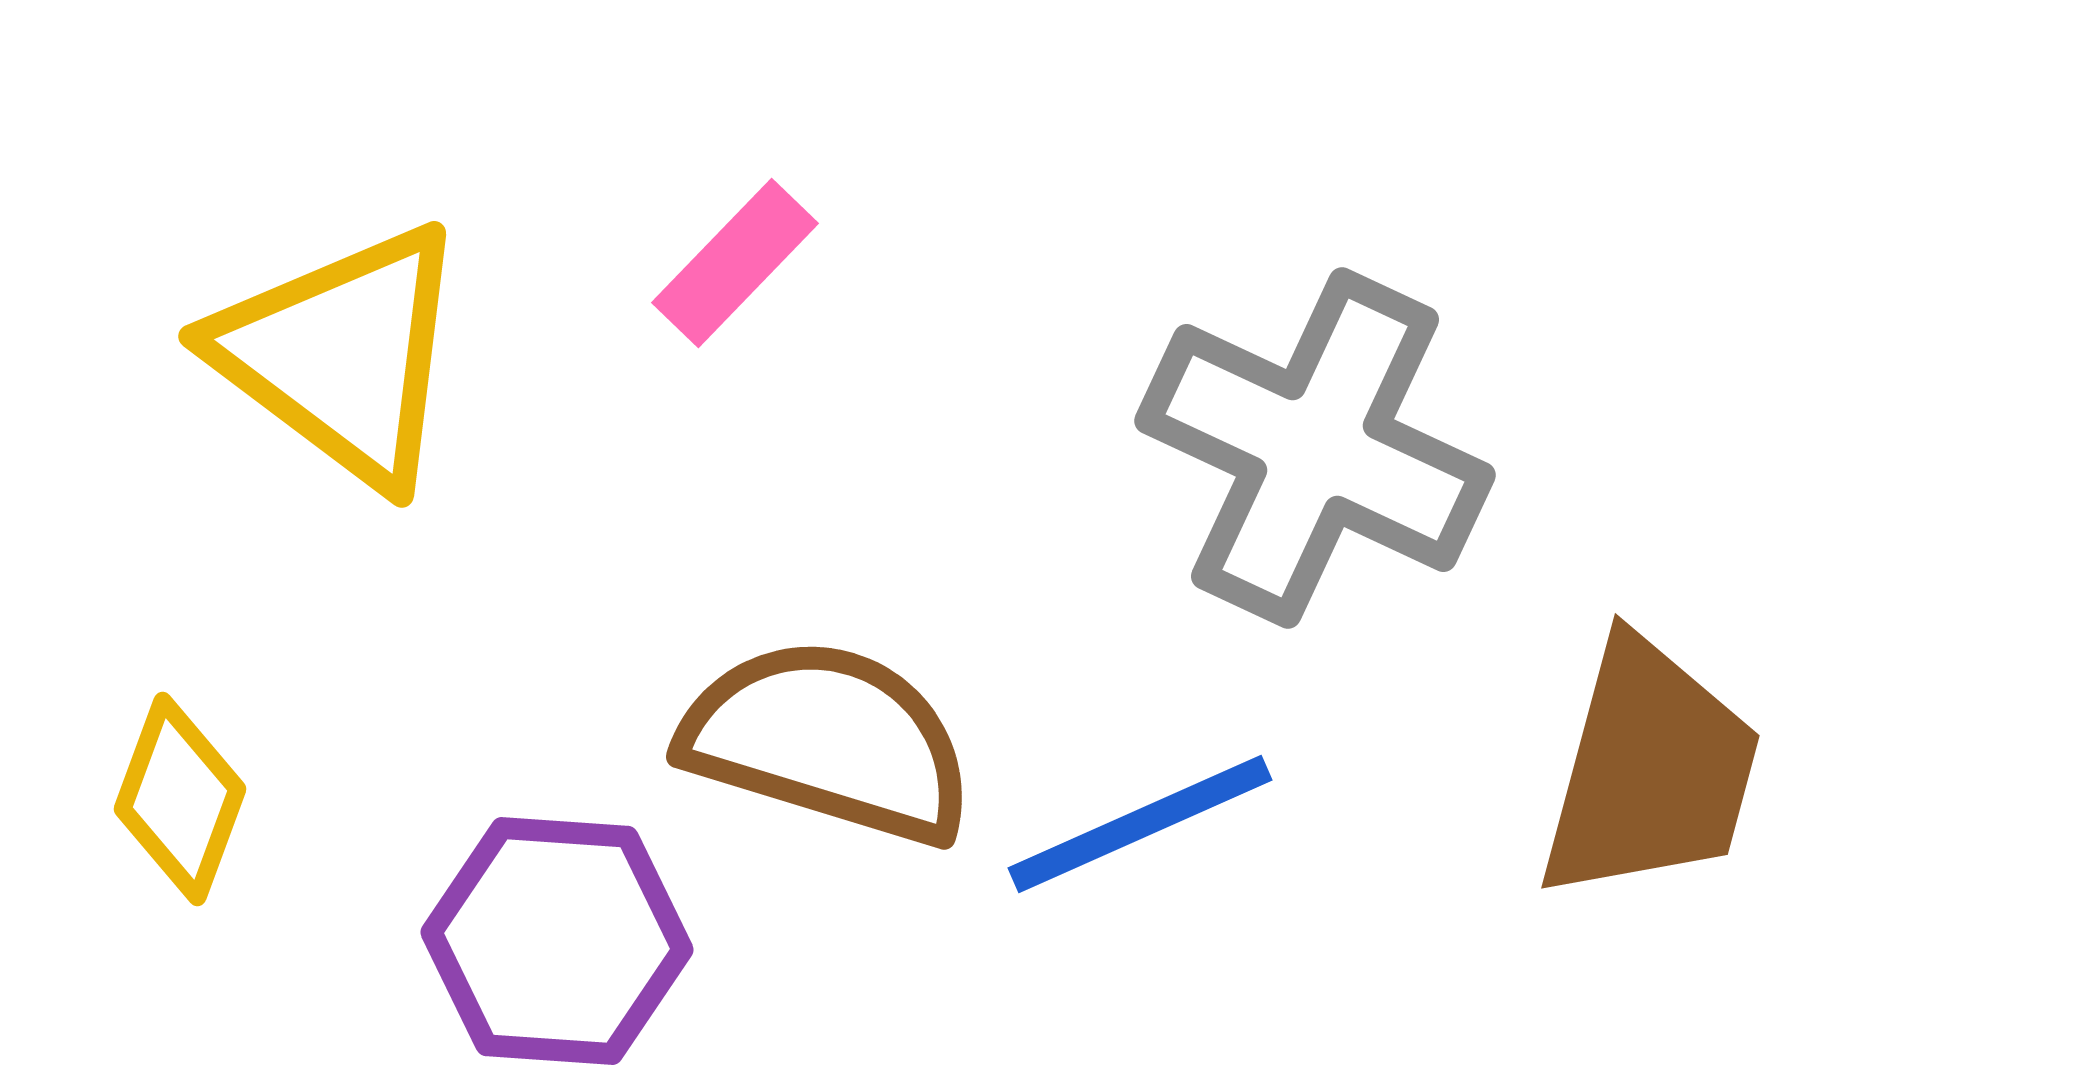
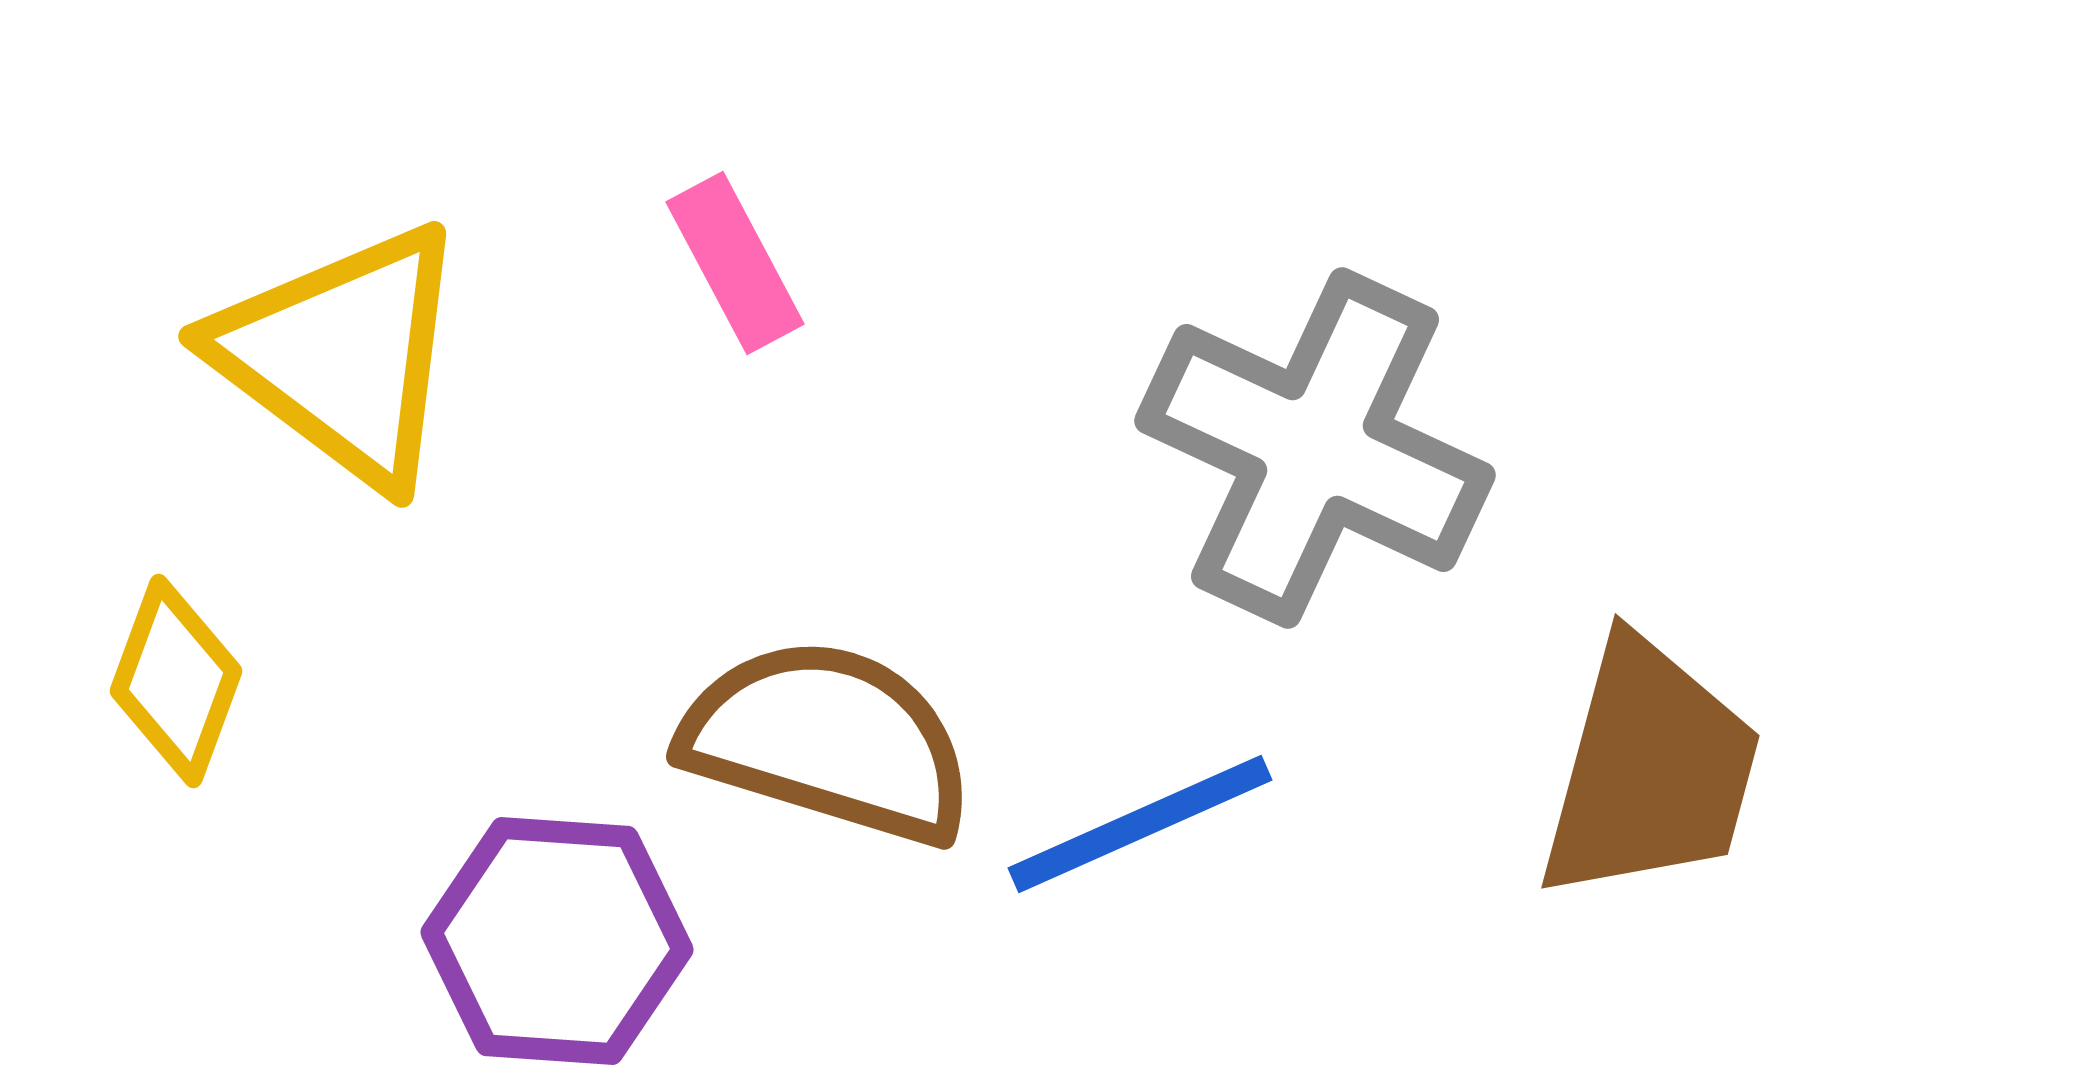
pink rectangle: rotated 72 degrees counterclockwise
yellow diamond: moved 4 px left, 118 px up
